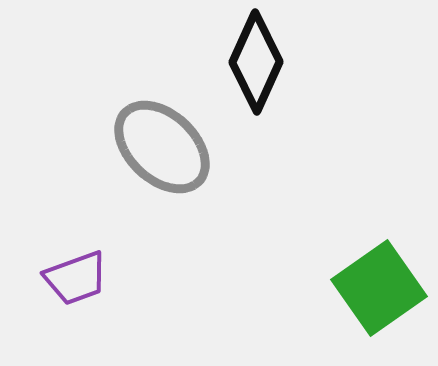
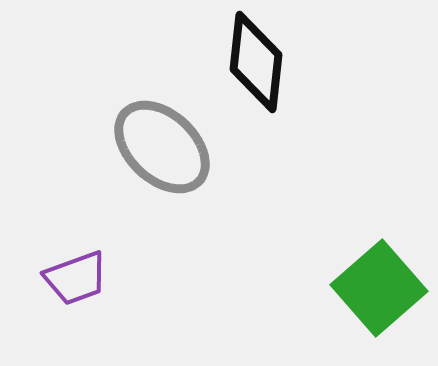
black diamond: rotated 18 degrees counterclockwise
green square: rotated 6 degrees counterclockwise
